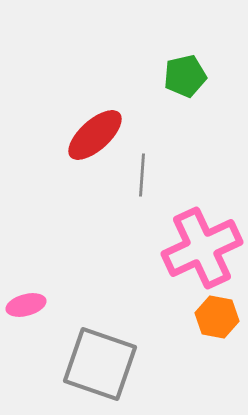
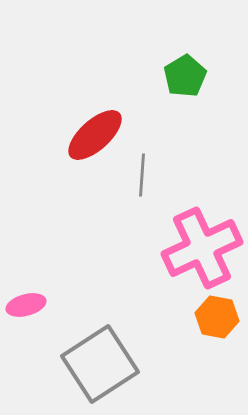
green pentagon: rotated 18 degrees counterclockwise
gray square: rotated 38 degrees clockwise
